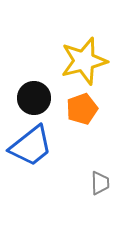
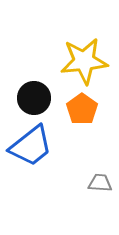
yellow star: rotated 9 degrees clockwise
orange pentagon: rotated 16 degrees counterclockwise
gray trapezoid: rotated 85 degrees counterclockwise
